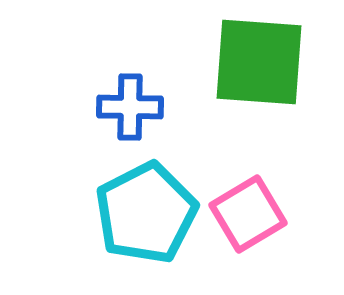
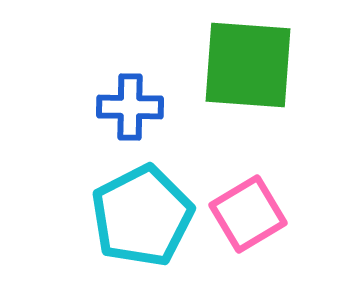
green square: moved 11 px left, 3 px down
cyan pentagon: moved 4 px left, 3 px down
